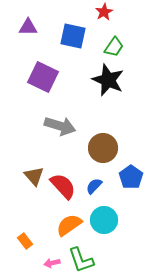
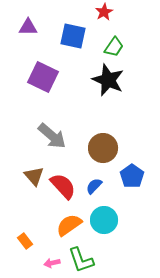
gray arrow: moved 8 px left, 10 px down; rotated 24 degrees clockwise
blue pentagon: moved 1 px right, 1 px up
